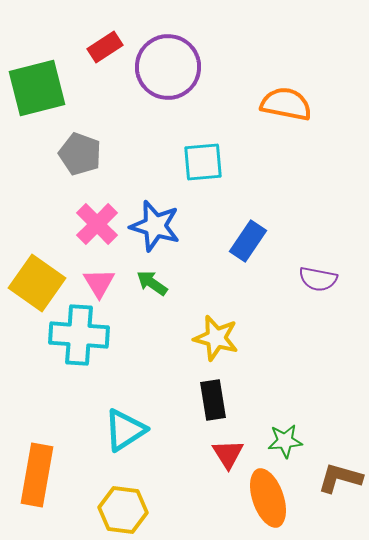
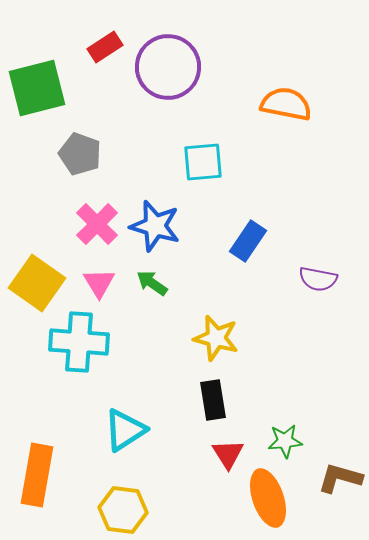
cyan cross: moved 7 px down
